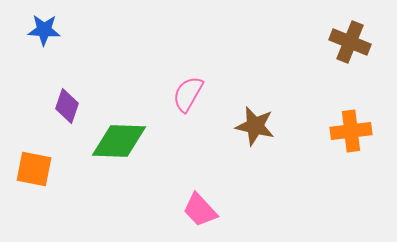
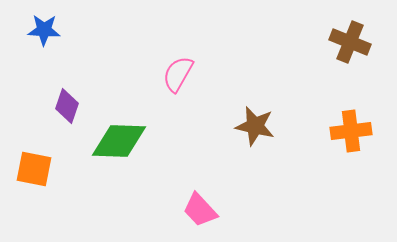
pink semicircle: moved 10 px left, 20 px up
